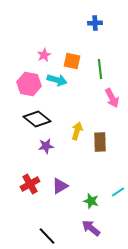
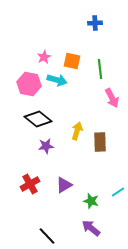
pink star: moved 2 px down
black diamond: moved 1 px right
purple triangle: moved 4 px right, 1 px up
